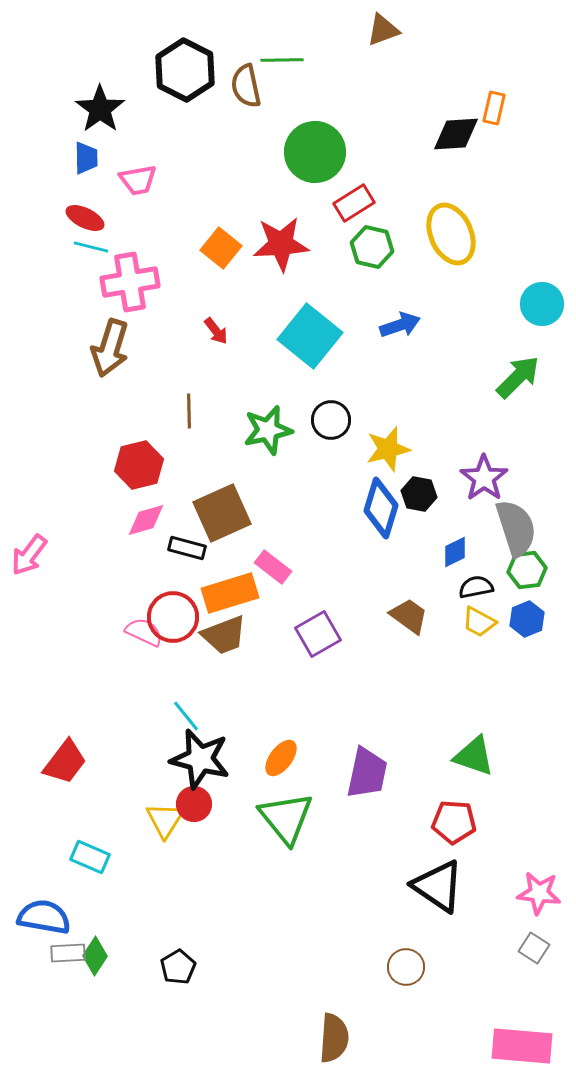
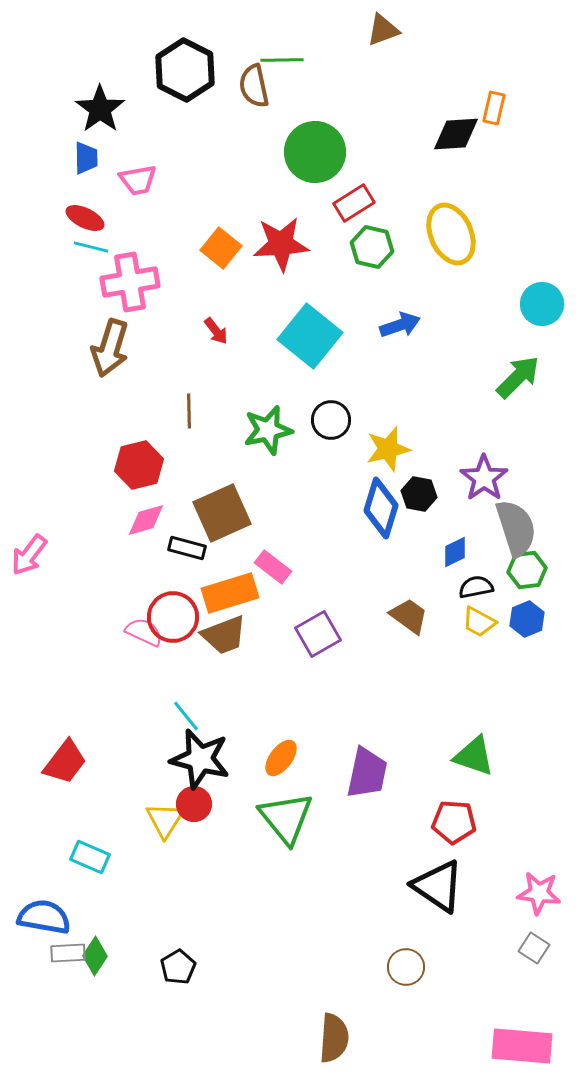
brown semicircle at (246, 86): moved 8 px right
